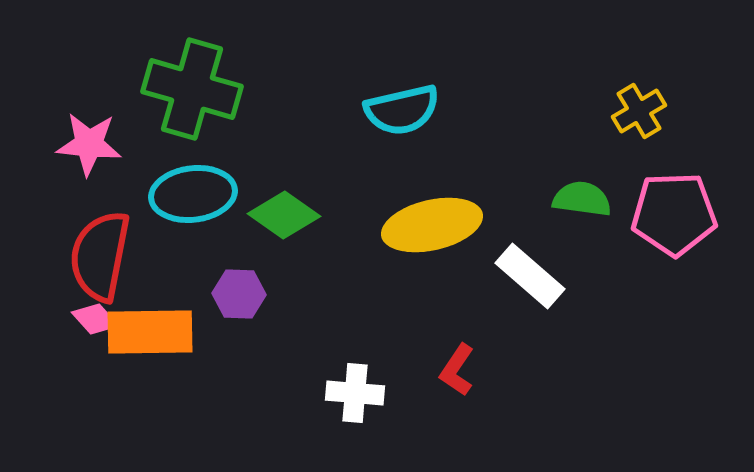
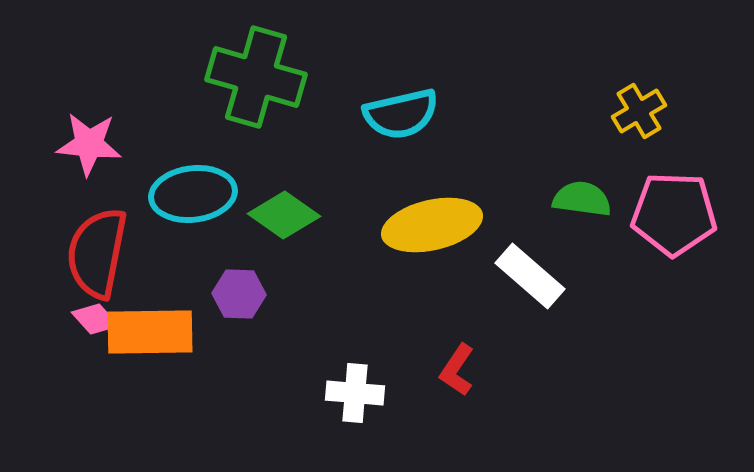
green cross: moved 64 px right, 12 px up
cyan semicircle: moved 1 px left, 4 px down
pink pentagon: rotated 4 degrees clockwise
red semicircle: moved 3 px left, 3 px up
